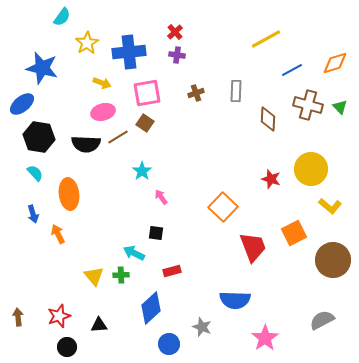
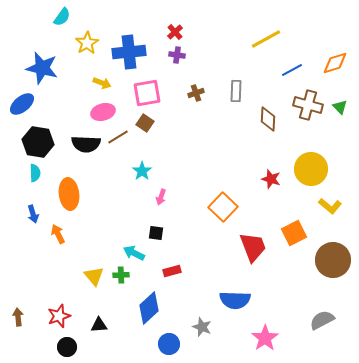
black hexagon at (39, 137): moved 1 px left, 5 px down
cyan semicircle at (35, 173): rotated 42 degrees clockwise
pink arrow at (161, 197): rotated 126 degrees counterclockwise
blue diamond at (151, 308): moved 2 px left
